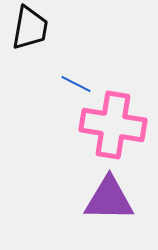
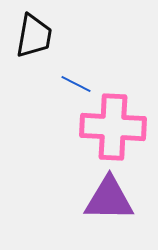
black trapezoid: moved 4 px right, 8 px down
pink cross: moved 2 px down; rotated 6 degrees counterclockwise
